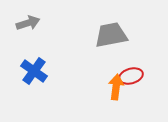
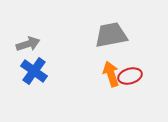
gray arrow: moved 21 px down
red ellipse: moved 1 px left
orange arrow: moved 5 px left, 13 px up; rotated 25 degrees counterclockwise
